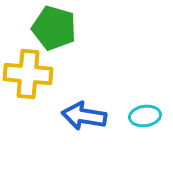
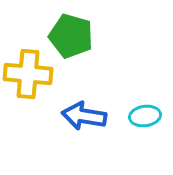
green pentagon: moved 17 px right, 8 px down
